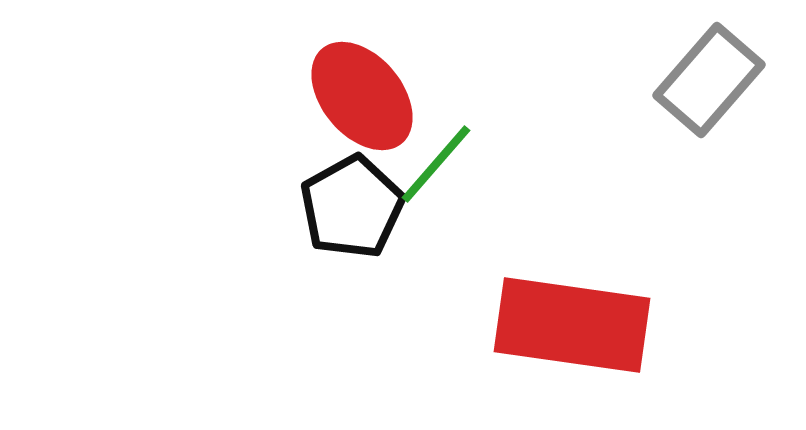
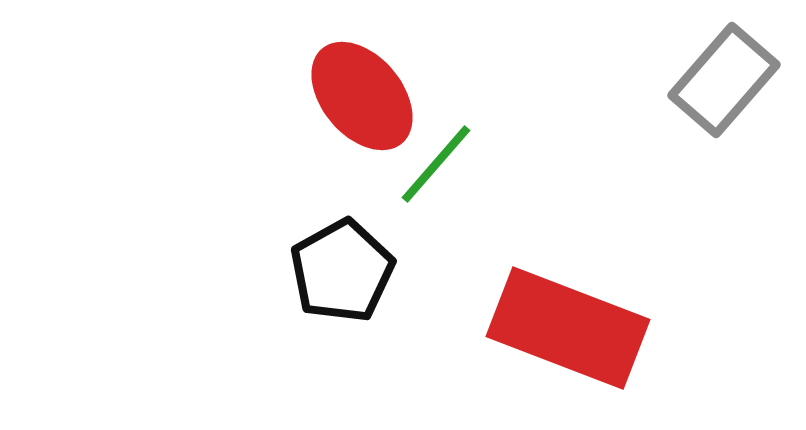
gray rectangle: moved 15 px right
black pentagon: moved 10 px left, 64 px down
red rectangle: moved 4 px left, 3 px down; rotated 13 degrees clockwise
